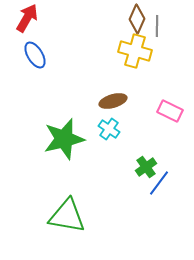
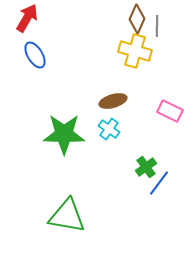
green star: moved 5 px up; rotated 15 degrees clockwise
